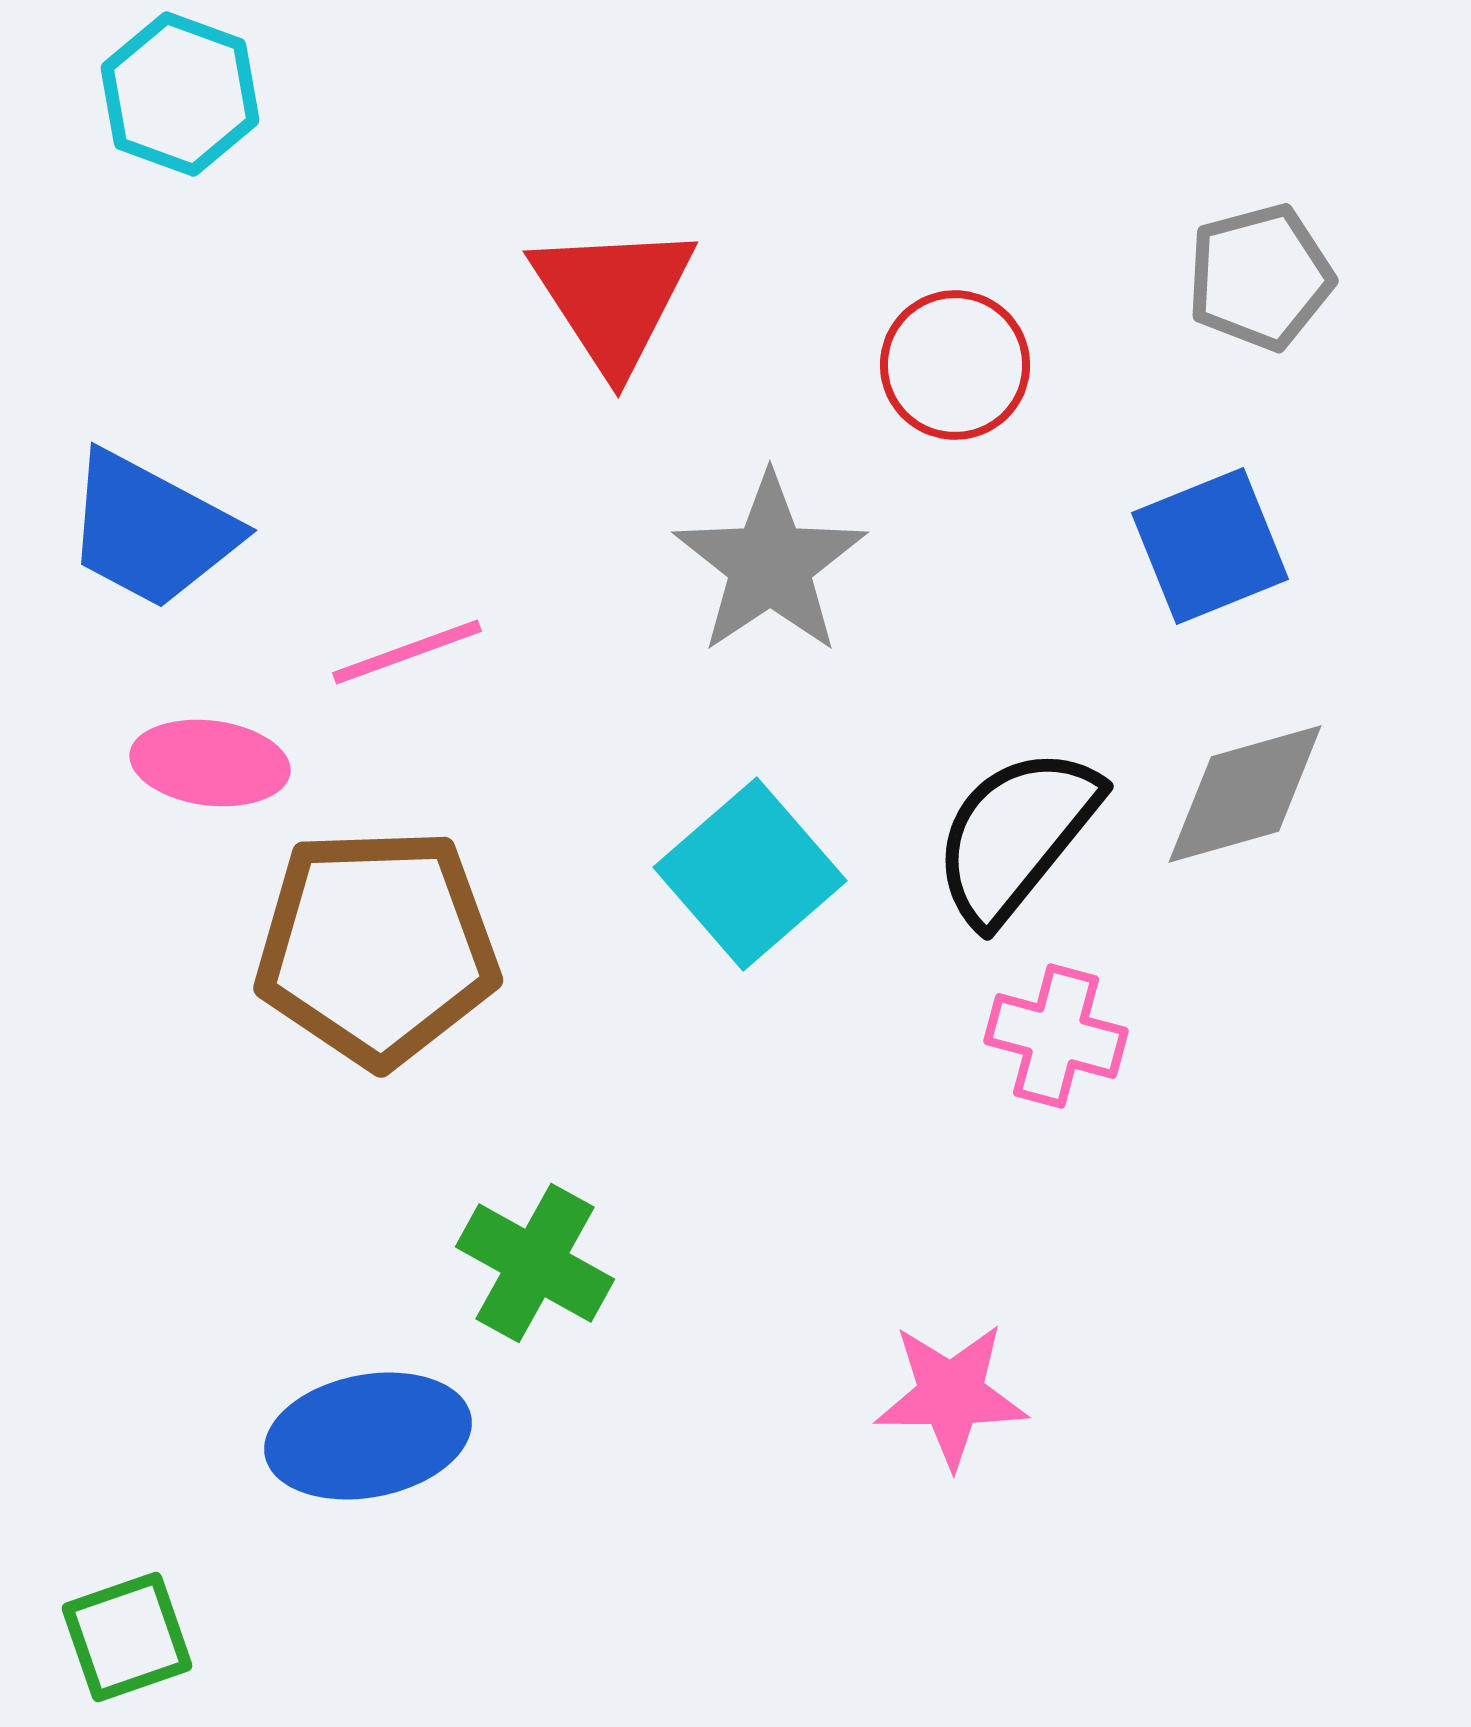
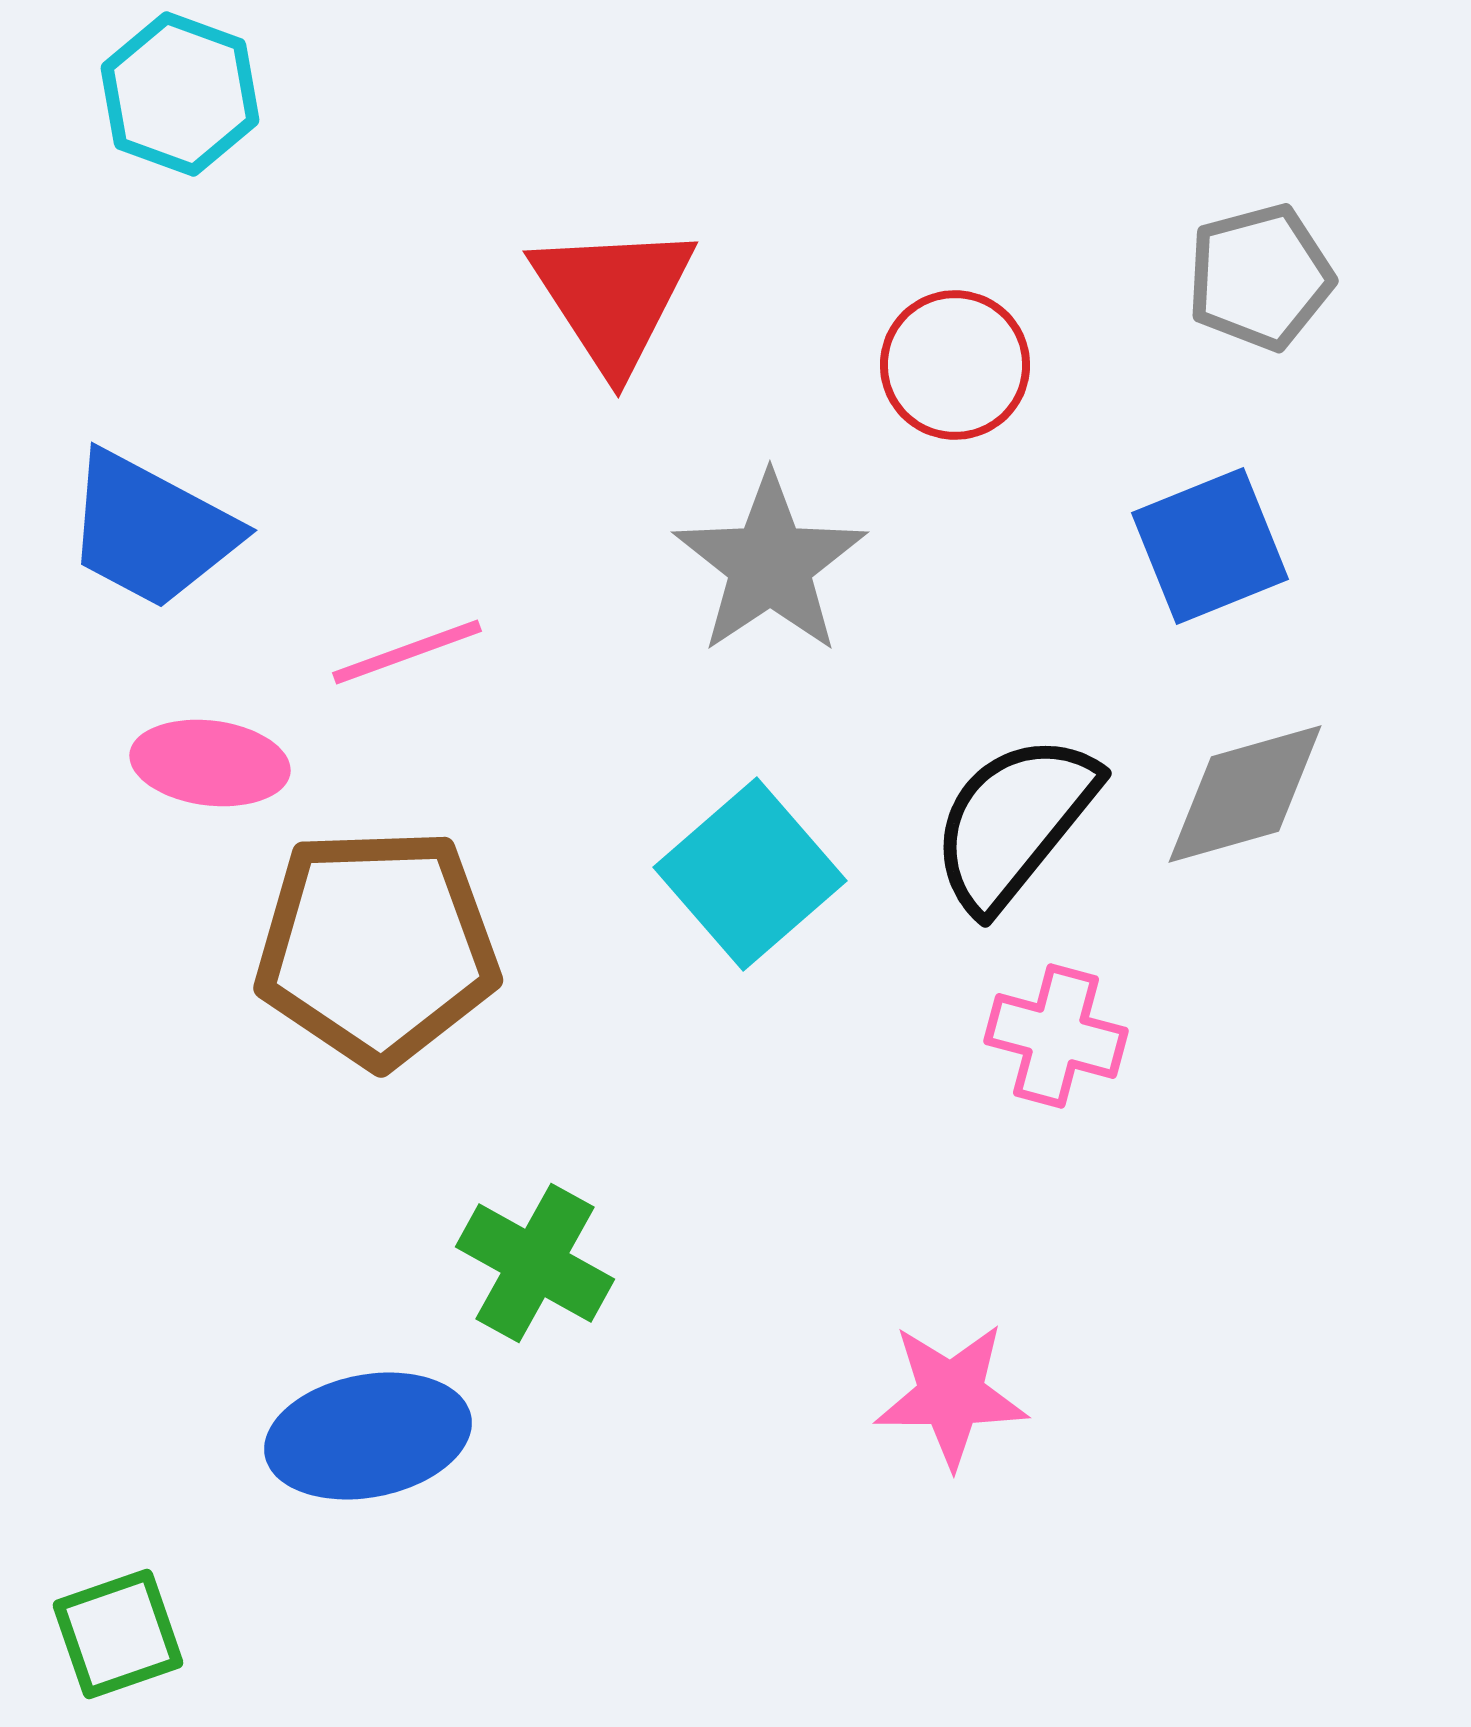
black semicircle: moved 2 px left, 13 px up
green square: moved 9 px left, 3 px up
